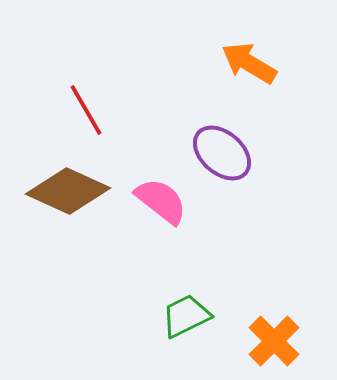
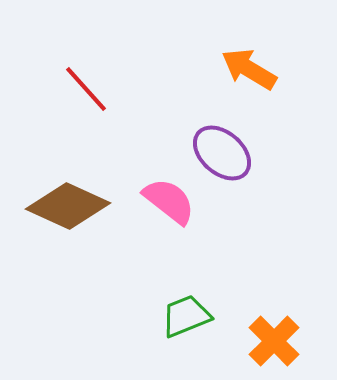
orange arrow: moved 6 px down
red line: moved 21 px up; rotated 12 degrees counterclockwise
brown diamond: moved 15 px down
pink semicircle: moved 8 px right
green trapezoid: rotated 4 degrees clockwise
